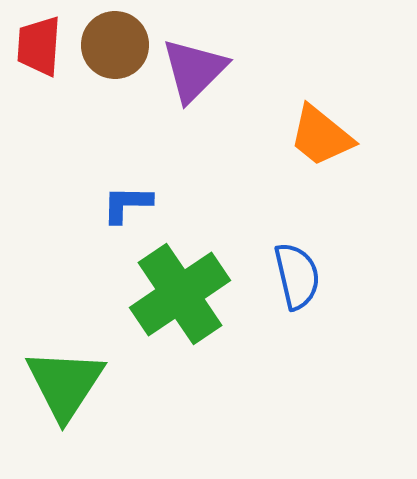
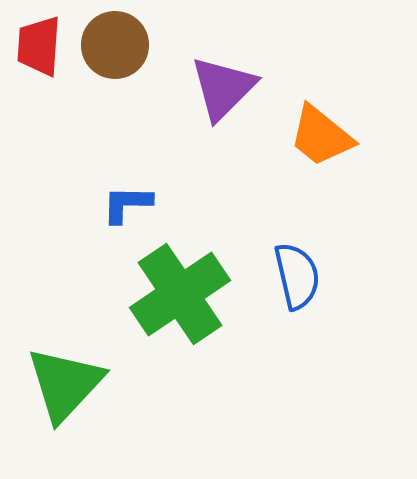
purple triangle: moved 29 px right, 18 px down
green triangle: rotated 10 degrees clockwise
